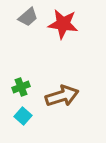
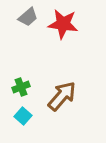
brown arrow: rotated 32 degrees counterclockwise
